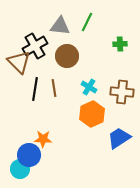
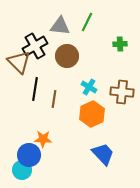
brown line: moved 11 px down; rotated 18 degrees clockwise
blue trapezoid: moved 16 px left, 16 px down; rotated 80 degrees clockwise
cyan circle: moved 2 px right, 1 px down
